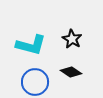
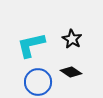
cyan L-shape: rotated 152 degrees clockwise
blue circle: moved 3 px right
